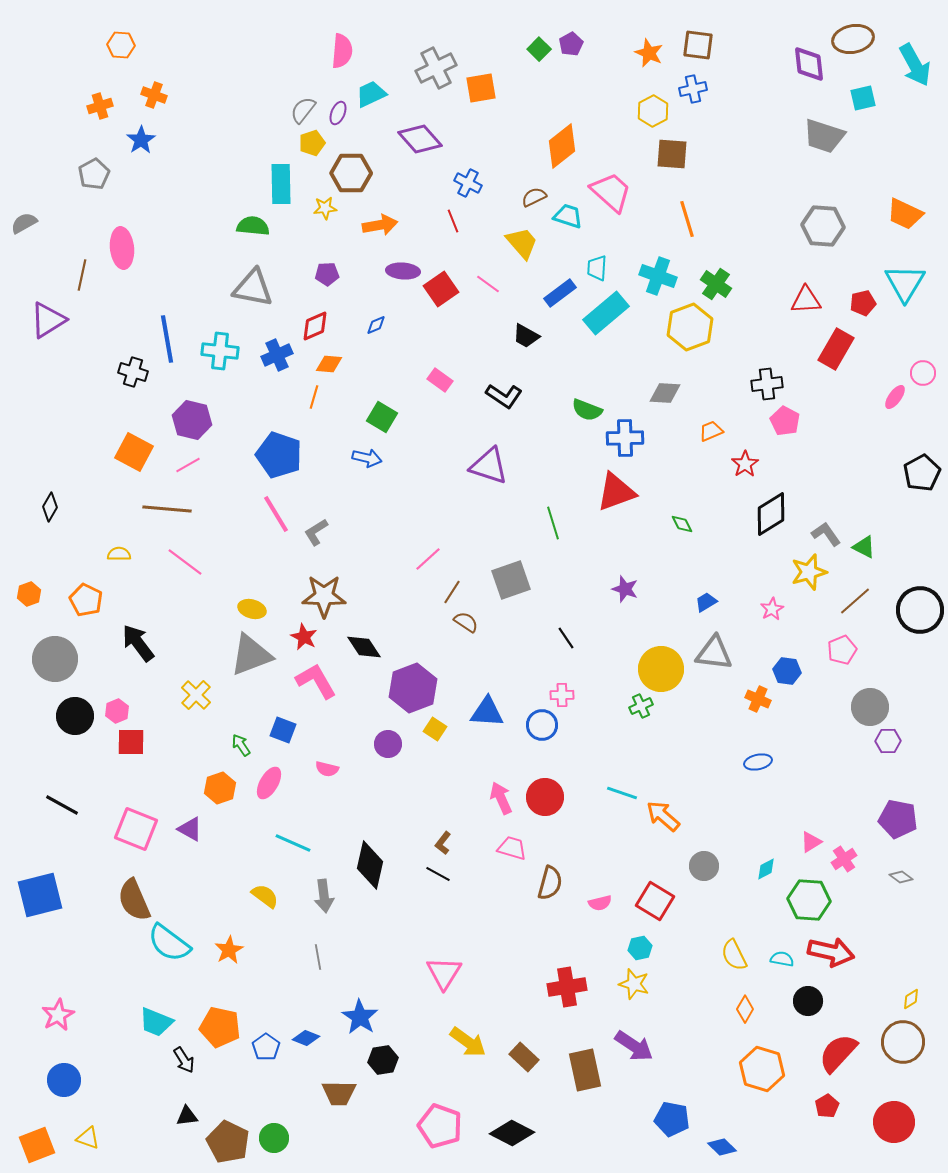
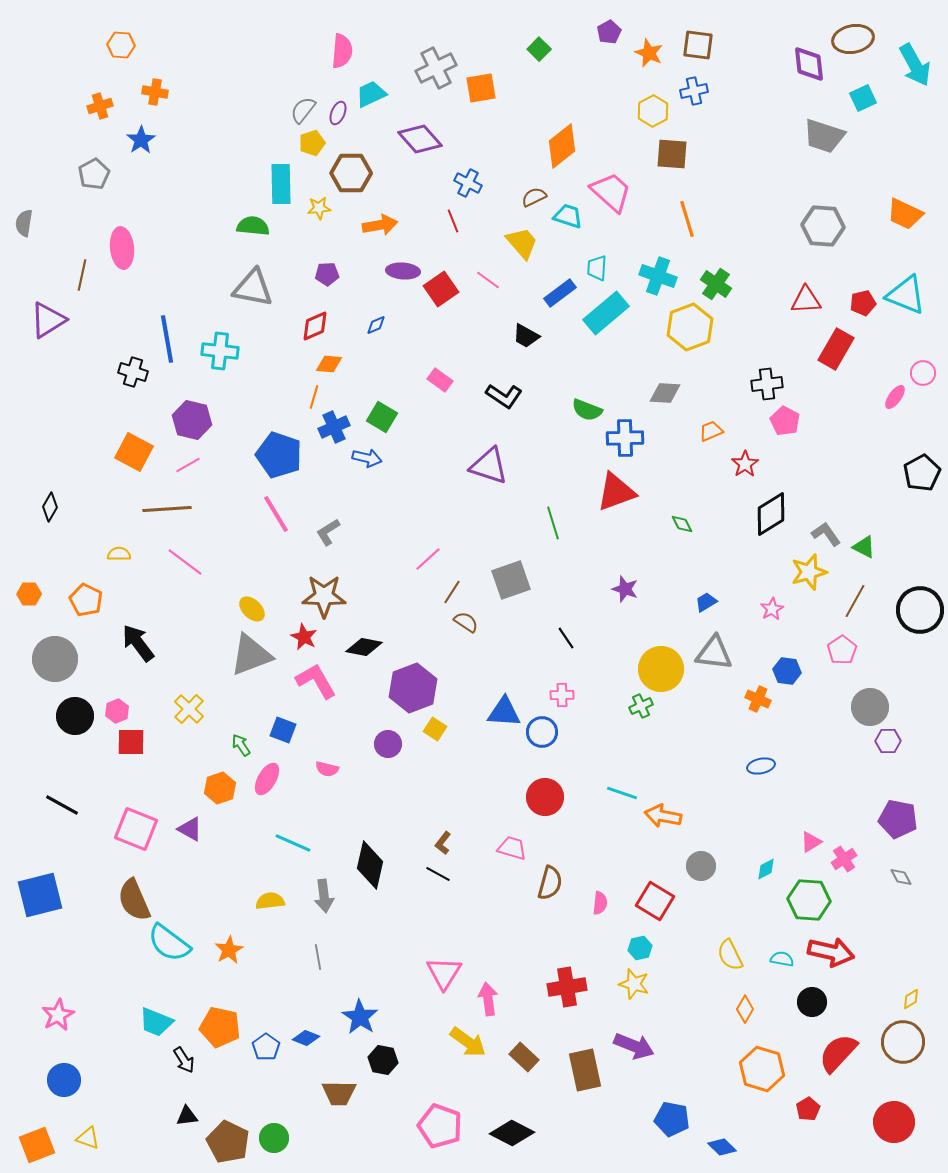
purple pentagon at (571, 44): moved 38 px right, 12 px up
blue cross at (693, 89): moved 1 px right, 2 px down
orange cross at (154, 95): moved 1 px right, 3 px up; rotated 10 degrees counterclockwise
cyan square at (863, 98): rotated 12 degrees counterclockwise
yellow star at (325, 208): moved 6 px left
gray semicircle at (24, 223): rotated 52 degrees counterclockwise
cyan triangle at (905, 283): moved 1 px right, 12 px down; rotated 39 degrees counterclockwise
pink line at (488, 284): moved 4 px up
blue cross at (277, 355): moved 57 px right, 72 px down
brown line at (167, 509): rotated 9 degrees counterclockwise
gray L-shape at (316, 532): moved 12 px right
orange hexagon at (29, 594): rotated 20 degrees clockwise
brown line at (855, 601): rotated 20 degrees counterclockwise
yellow ellipse at (252, 609): rotated 28 degrees clockwise
black diamond at (364, 647): rotated 45 degrees counterclockwise
pink pentagon at (842, 650): rotated 12 degrees counterclockwise
yellow cross at (196, 695): moved 7 px left, 14 px down
blue triangle at (487, 712): moved 17 px right
blue circle at (542, 725): moved 7 px down
blue ellipse at (758, 762): moved 3 px right, 4 px down
pink ellipse at (269, 783): moved 2 px left, 4 px up
pink arrow at (501, 798): moved 13 px left, 201 px down; rotated 16 degrees clockwise
orange arrow at (663, 816): rotated 30 degrees counterclockwise
gray circle at (704, 866): moved 3 px left
gray diamond at (901, 877): rotated 25 degrees clockwise
yellow semicircle at (265, 896): moved 5 px right, 5 px down; rotated 44 degrees counterclockwise
pink semicircle at (600, 903): rotated 70 degrees counterclockwise
yellow semicircle at (734, 955): moved 4 px left
black circle at (808, 1001): moved 4 px right, 1 px down
purple arrow at (634, 1046): rotated 12 degrees counterclockwise
black hexagon at (383, 1060): rotated 20 degrees clockwise
red pentagon at (827, 1106): moved 19 px left, 3 px down
